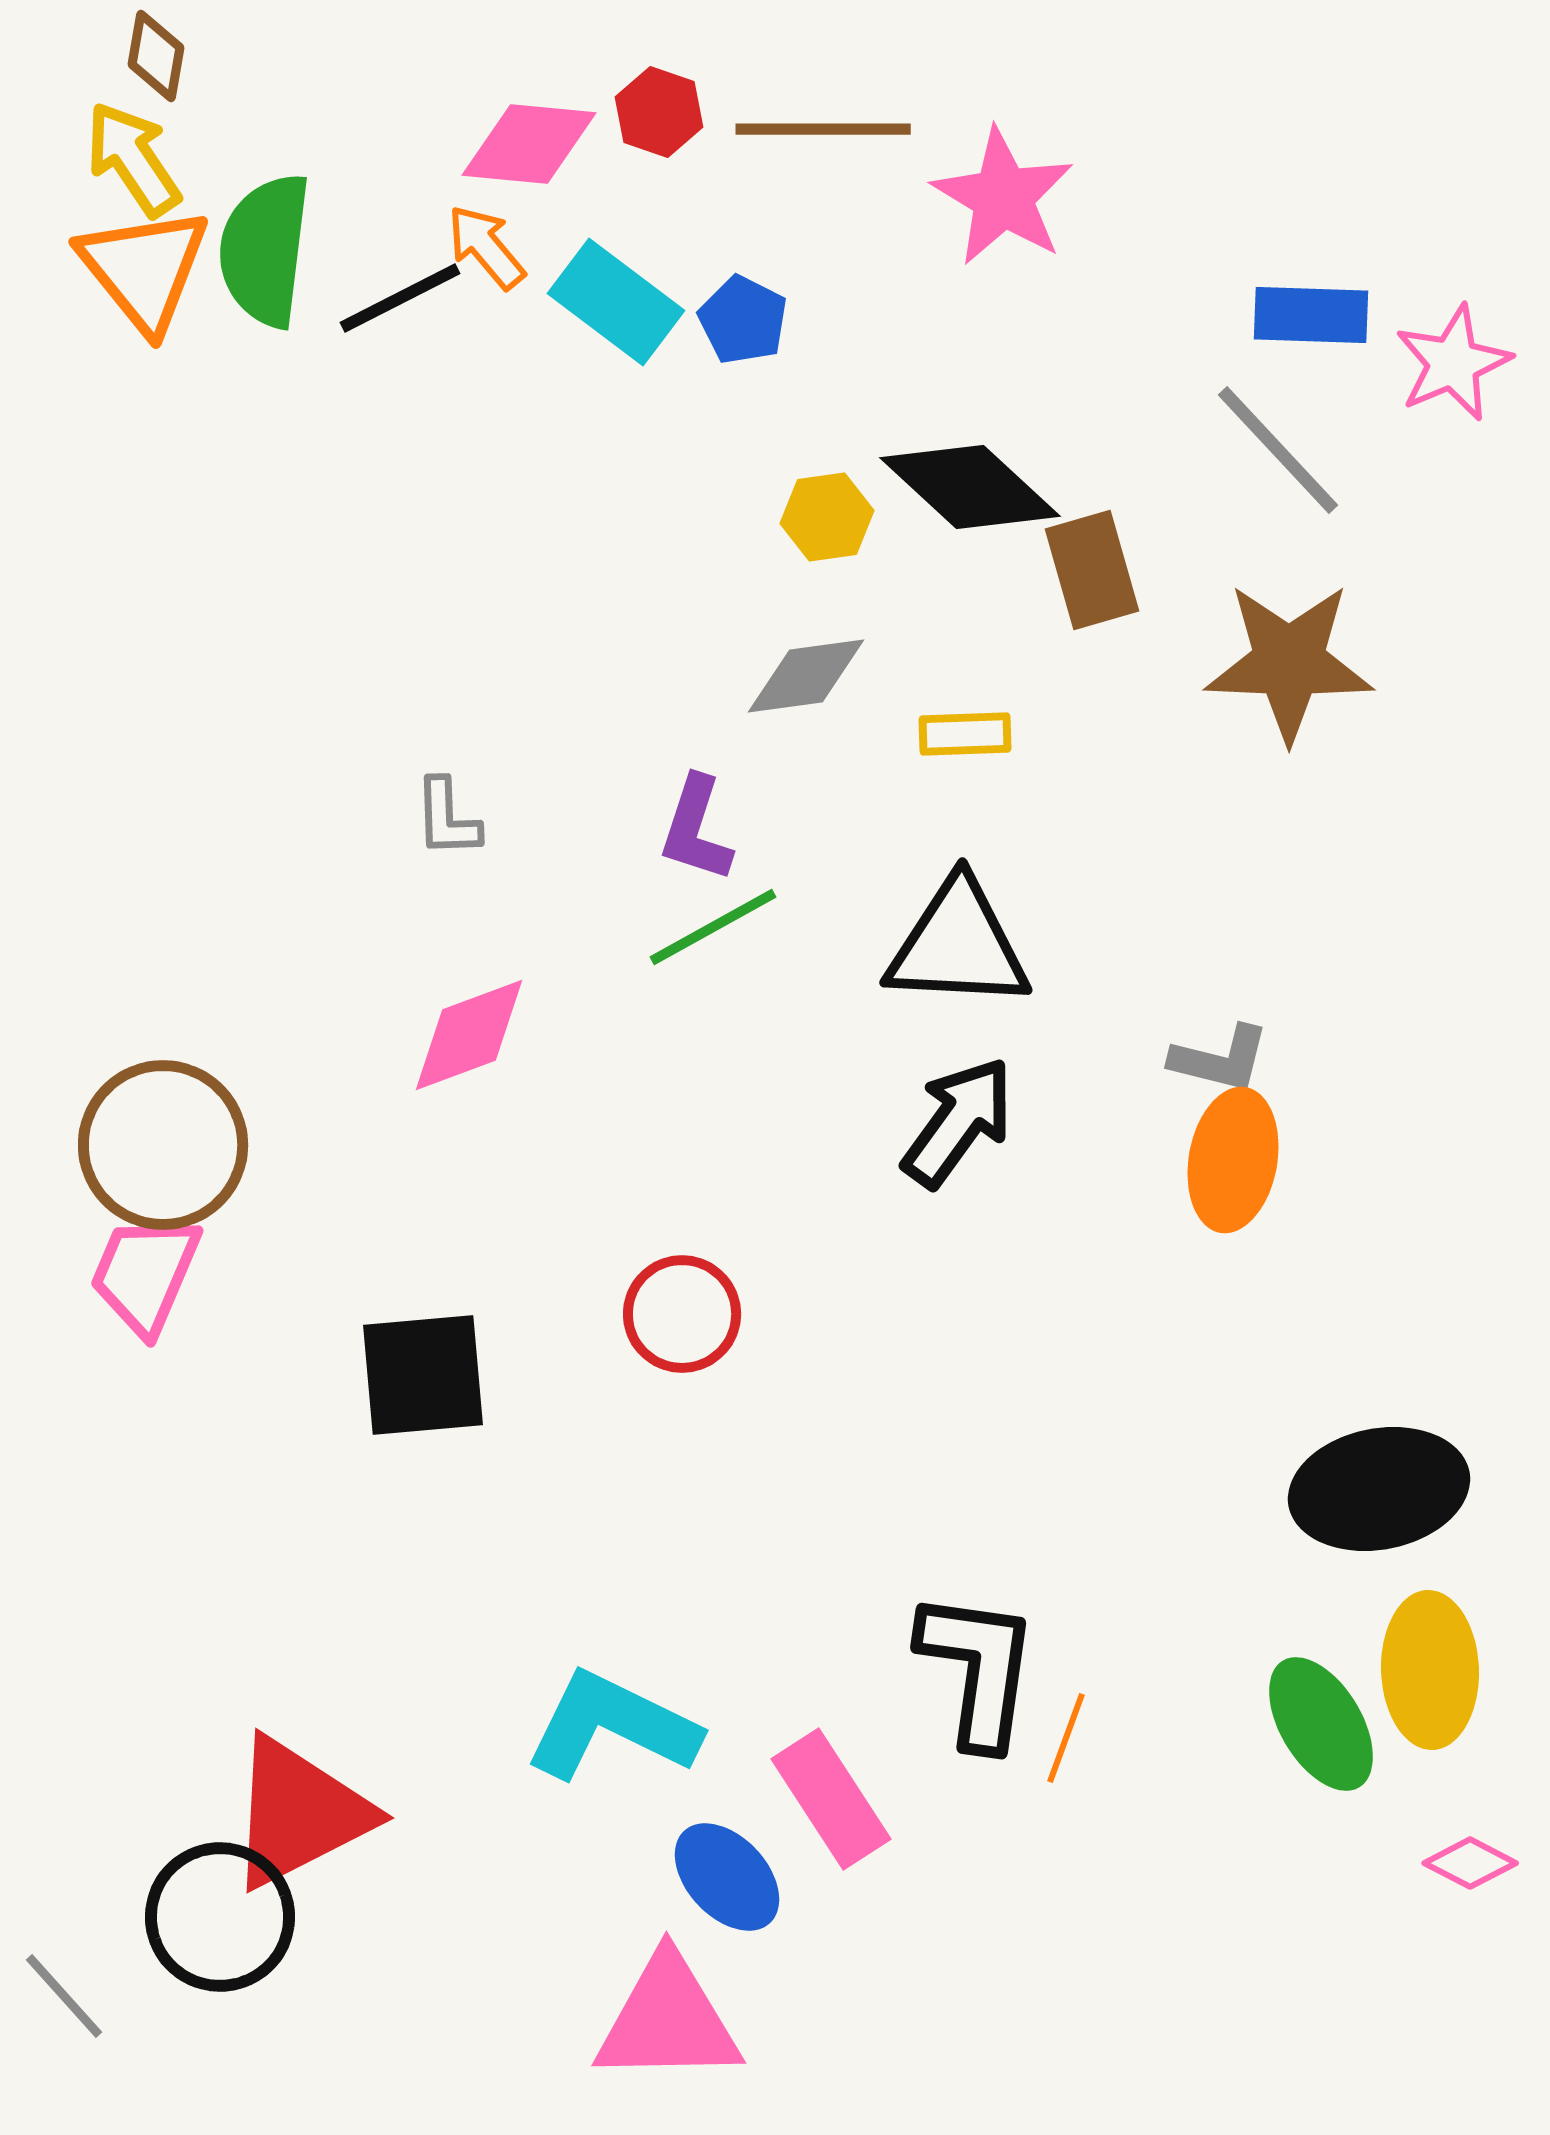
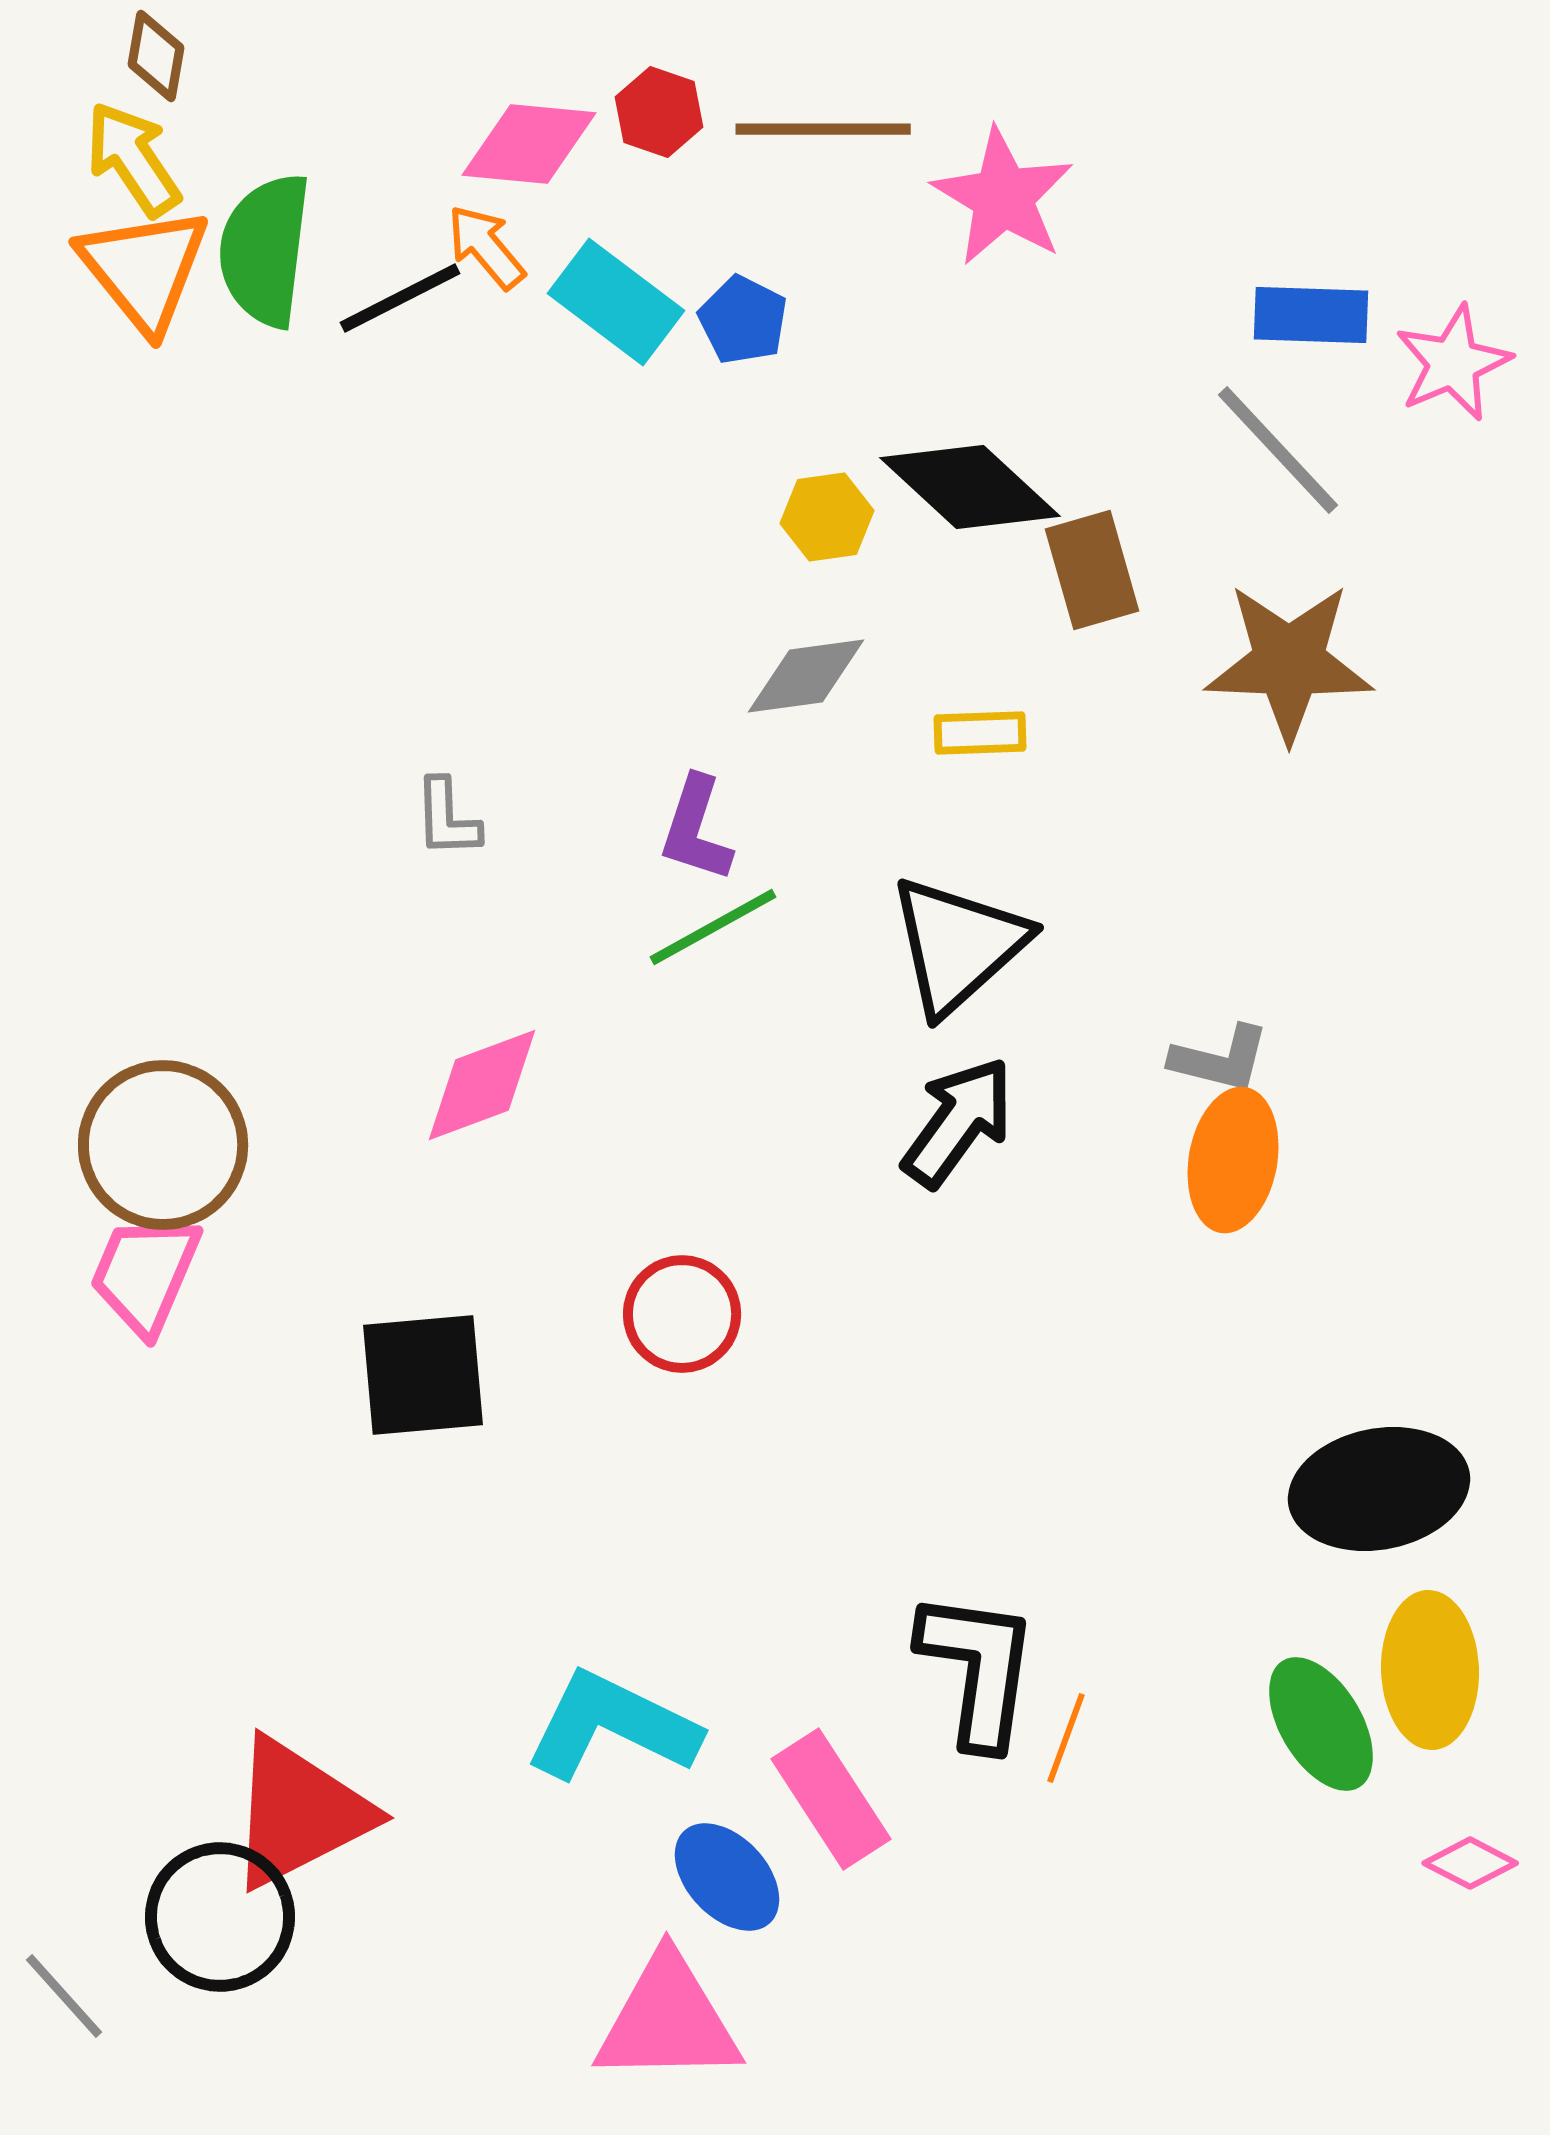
yellow rectangle at (965, 734): moved 15 px right, 1 px up
black triangle at (958, 945): rotated 45 degrees counterclockwise
pink diamond at (469, 1035): moved 13 px right, 50 px down
